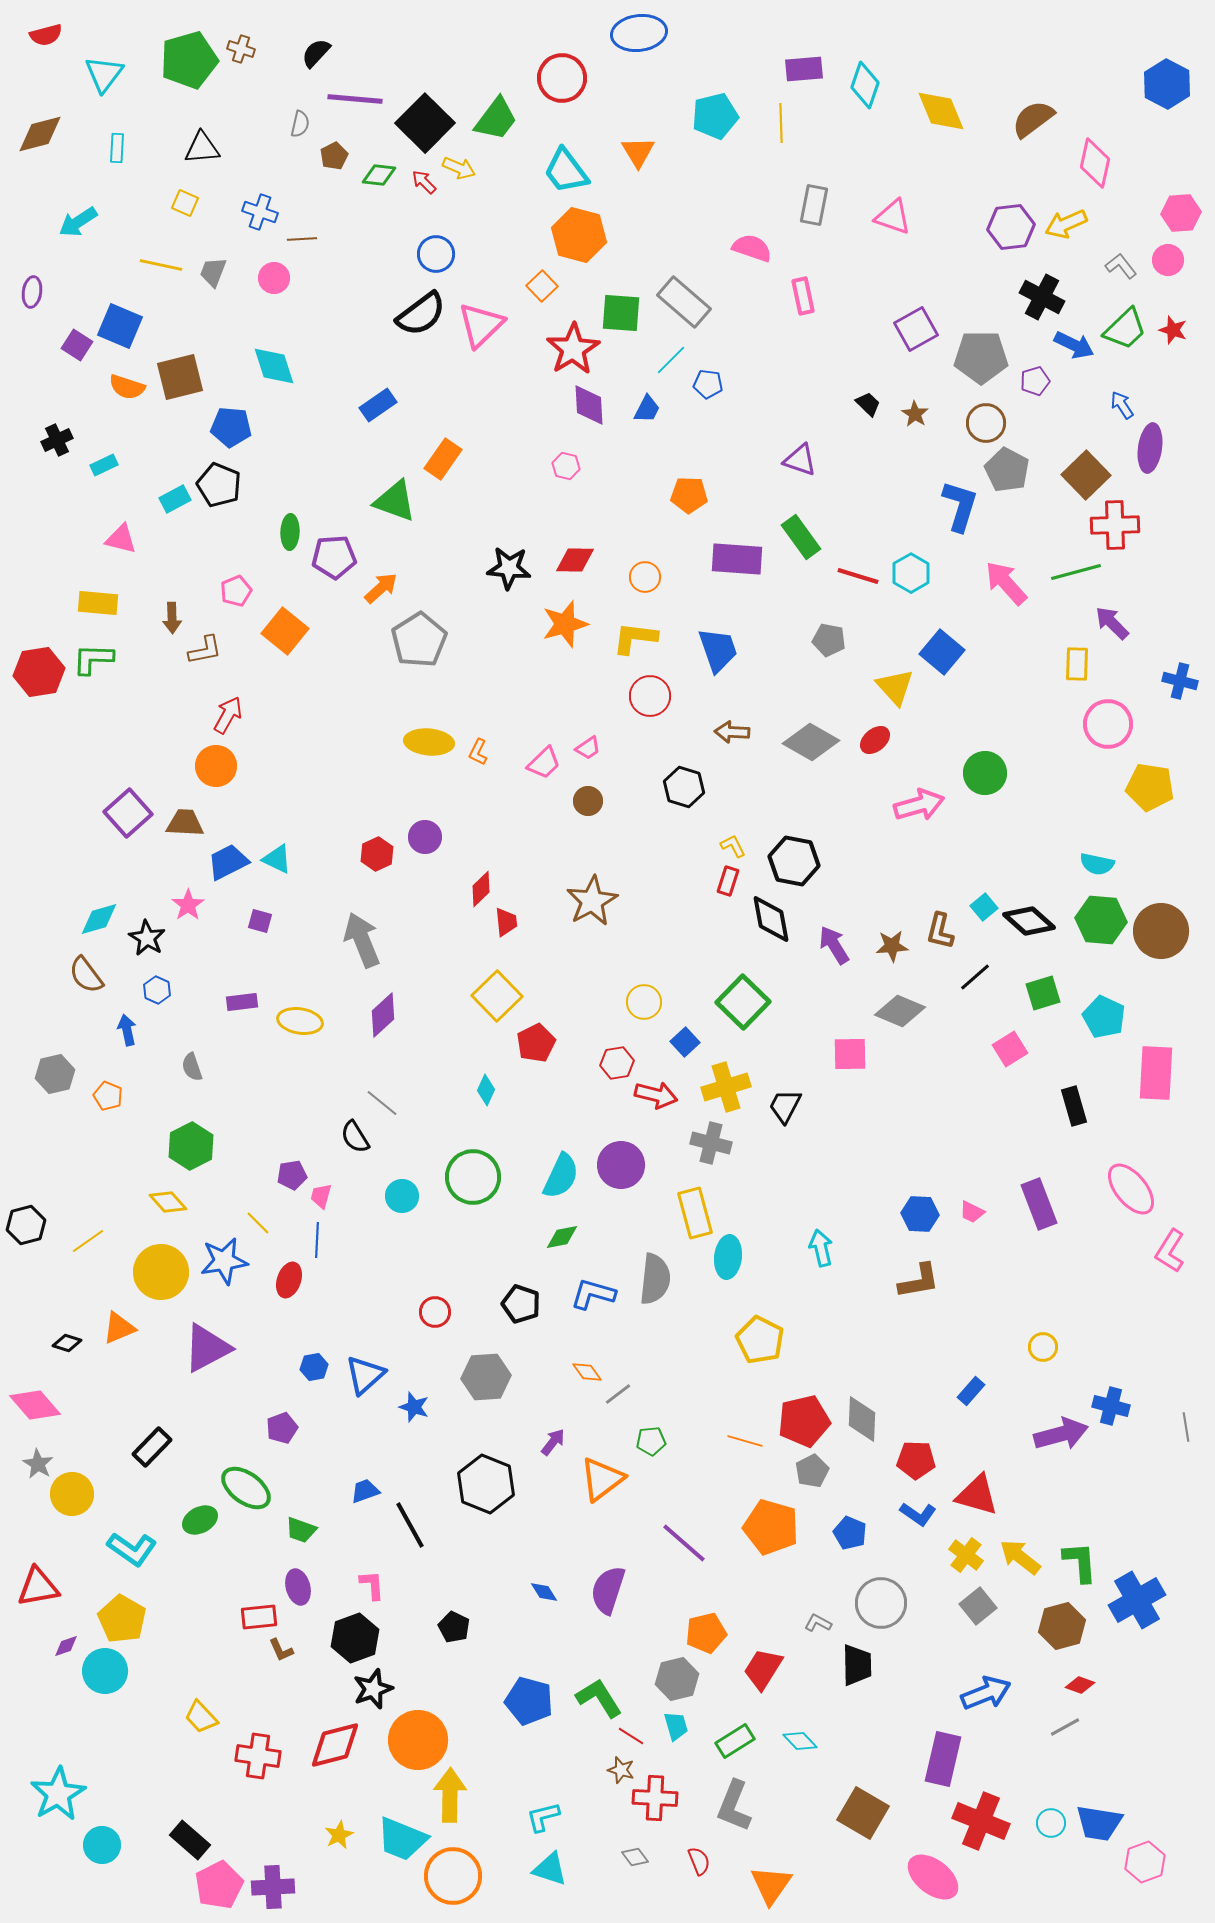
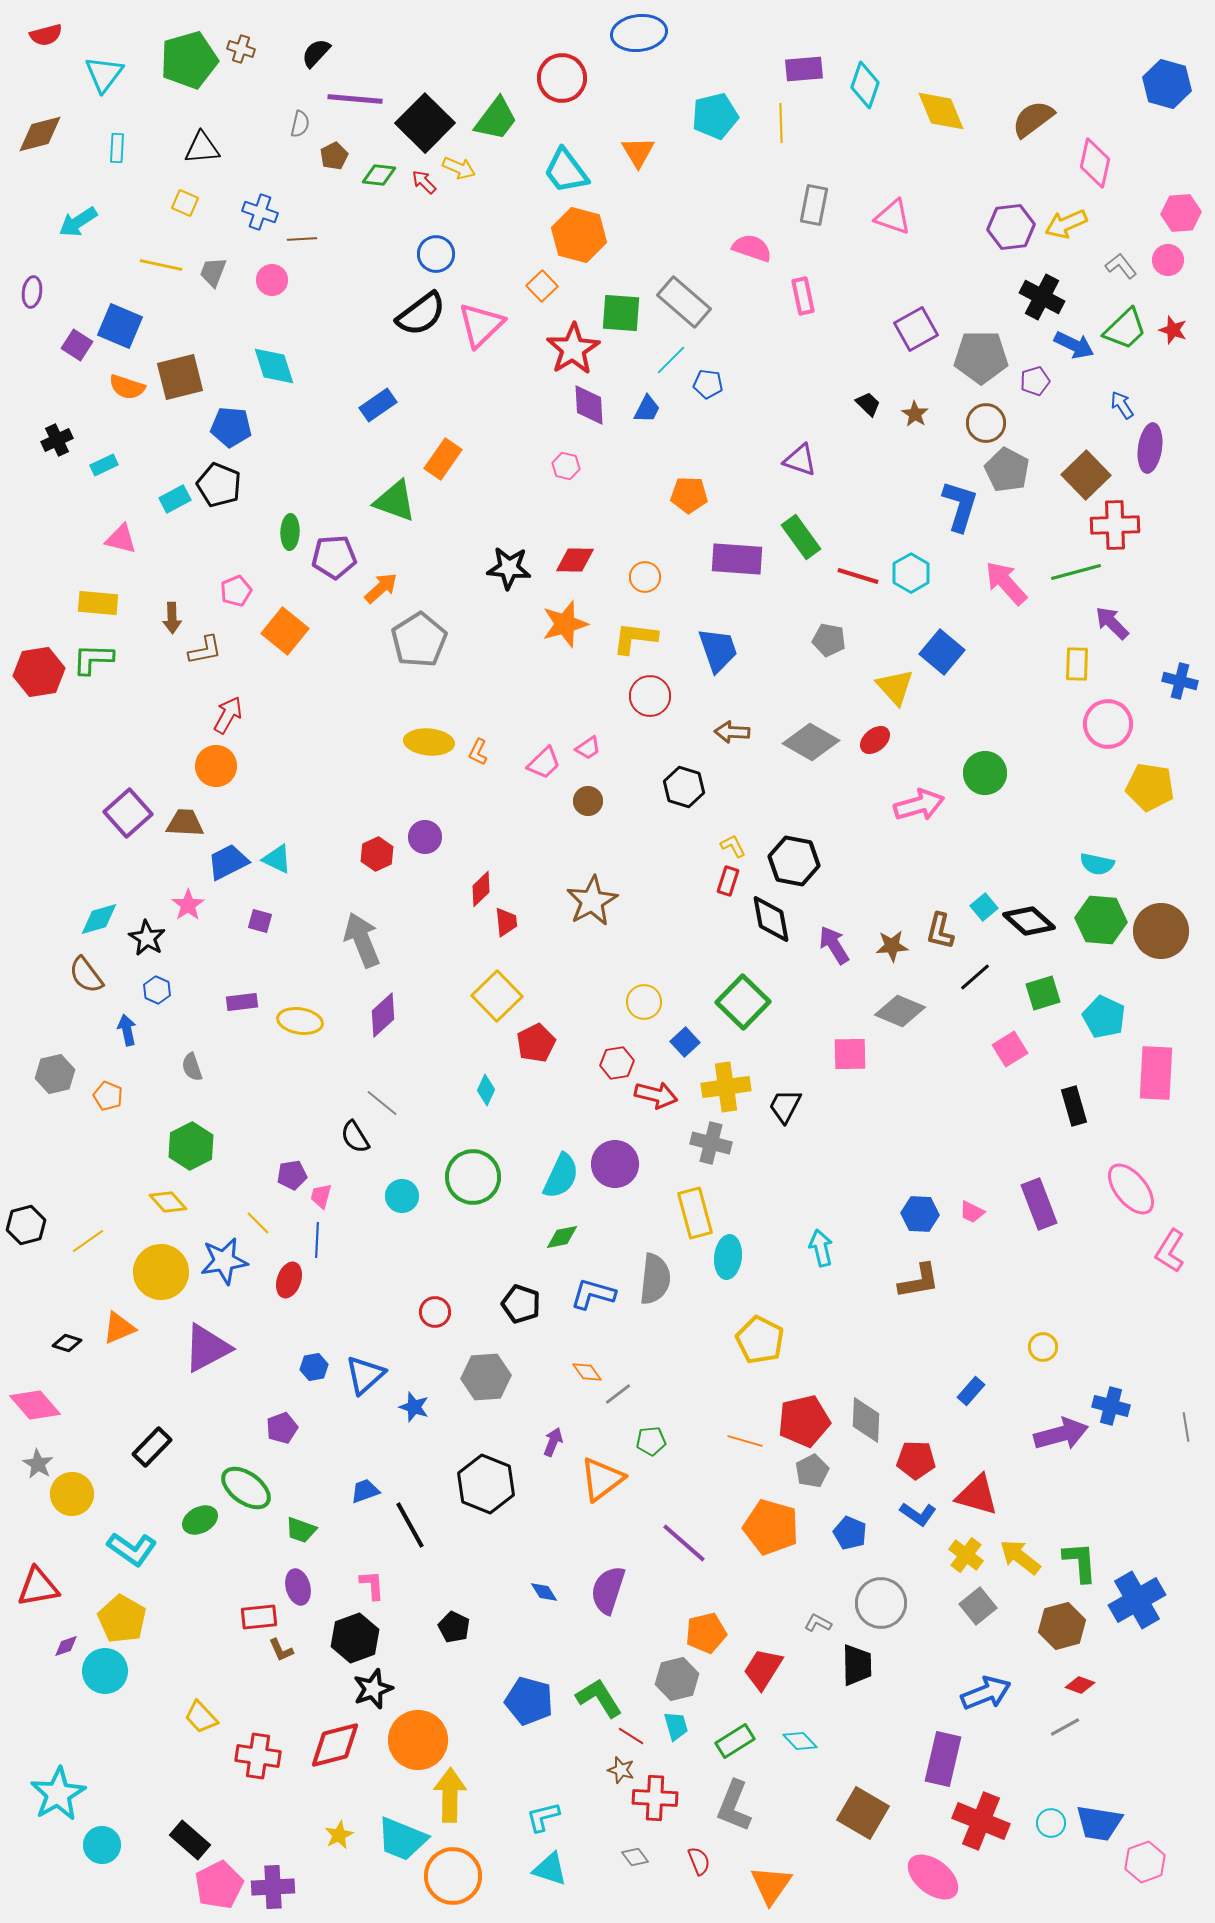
blue hexagon at (1167, 84): rotated 12 degrees counterclockwise
pink circle at (274, 278): moved 2 px left, 2 px down
yellow cross at (726, 1087): rotated 9 degrees clockwise
purple circle at (621, 1165): moved 6 px left, 1 px up
gray diamond at (862, 1419): moved 4 px right, 1 px down
purple arrow at (553, 1442): rotated 16 degrees counterclockwise
